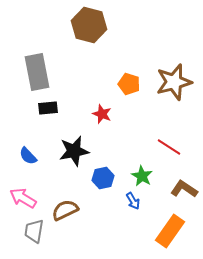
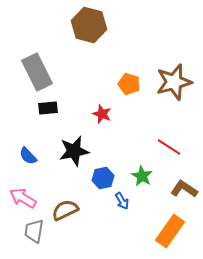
gray rectangle: rotated 15 degrees counterclockwise
blue arrow: moved 11 px left
